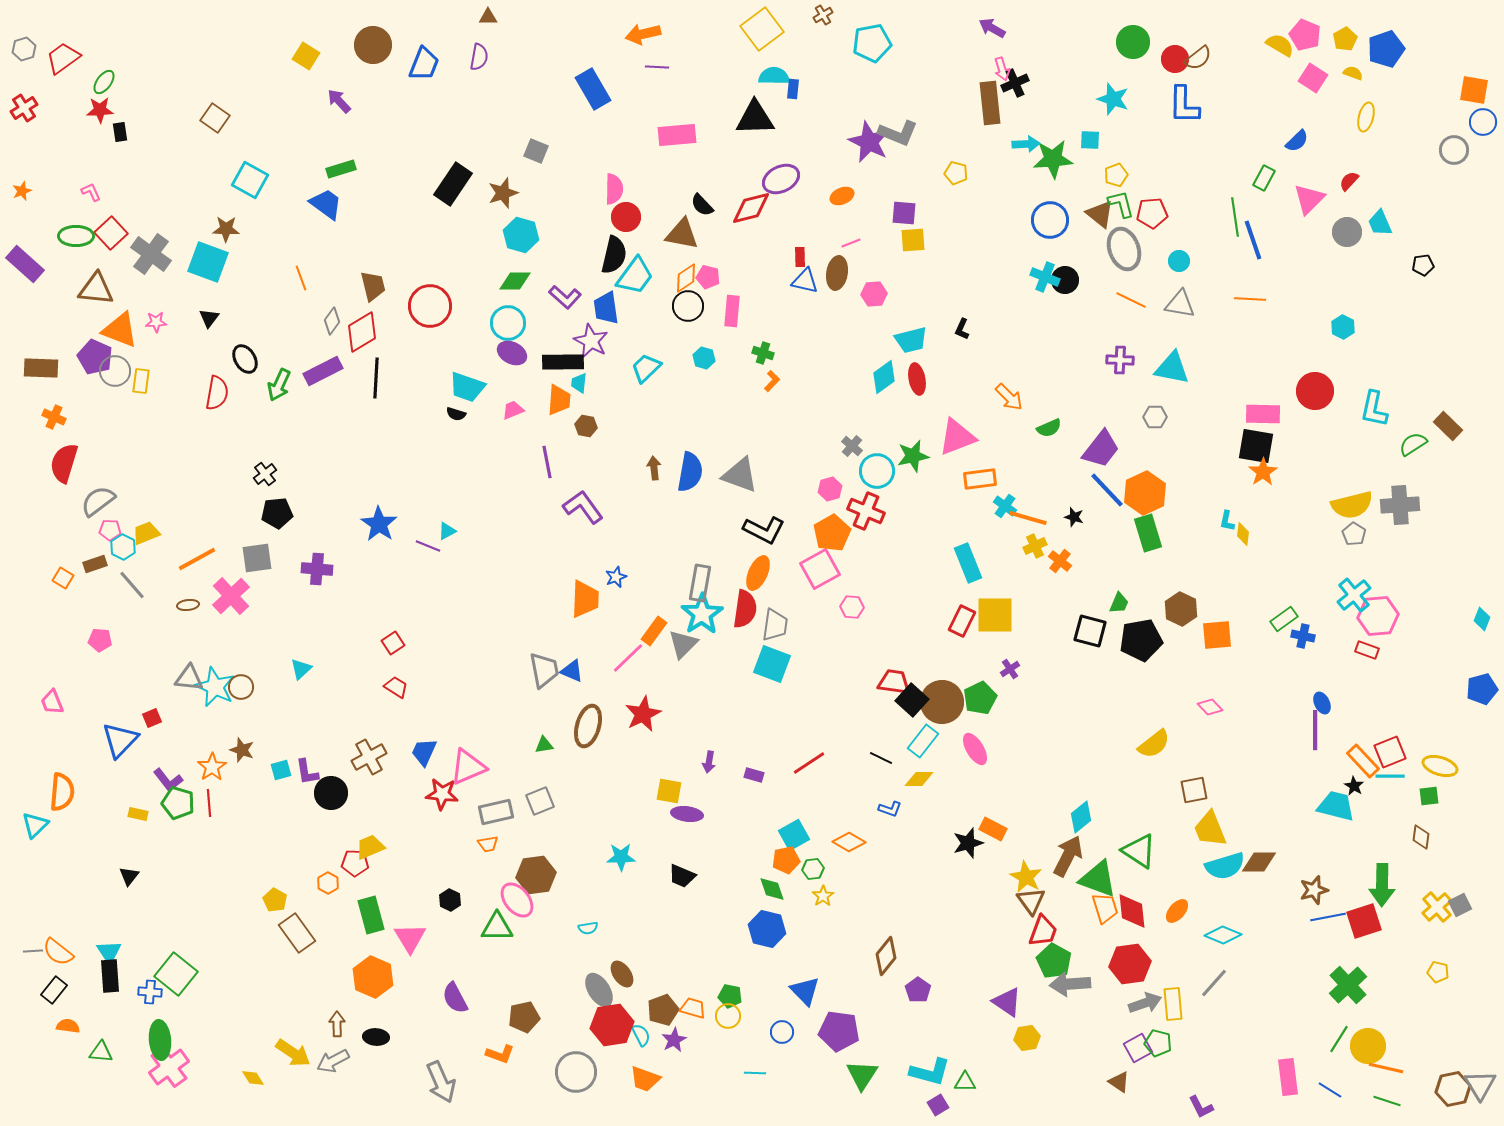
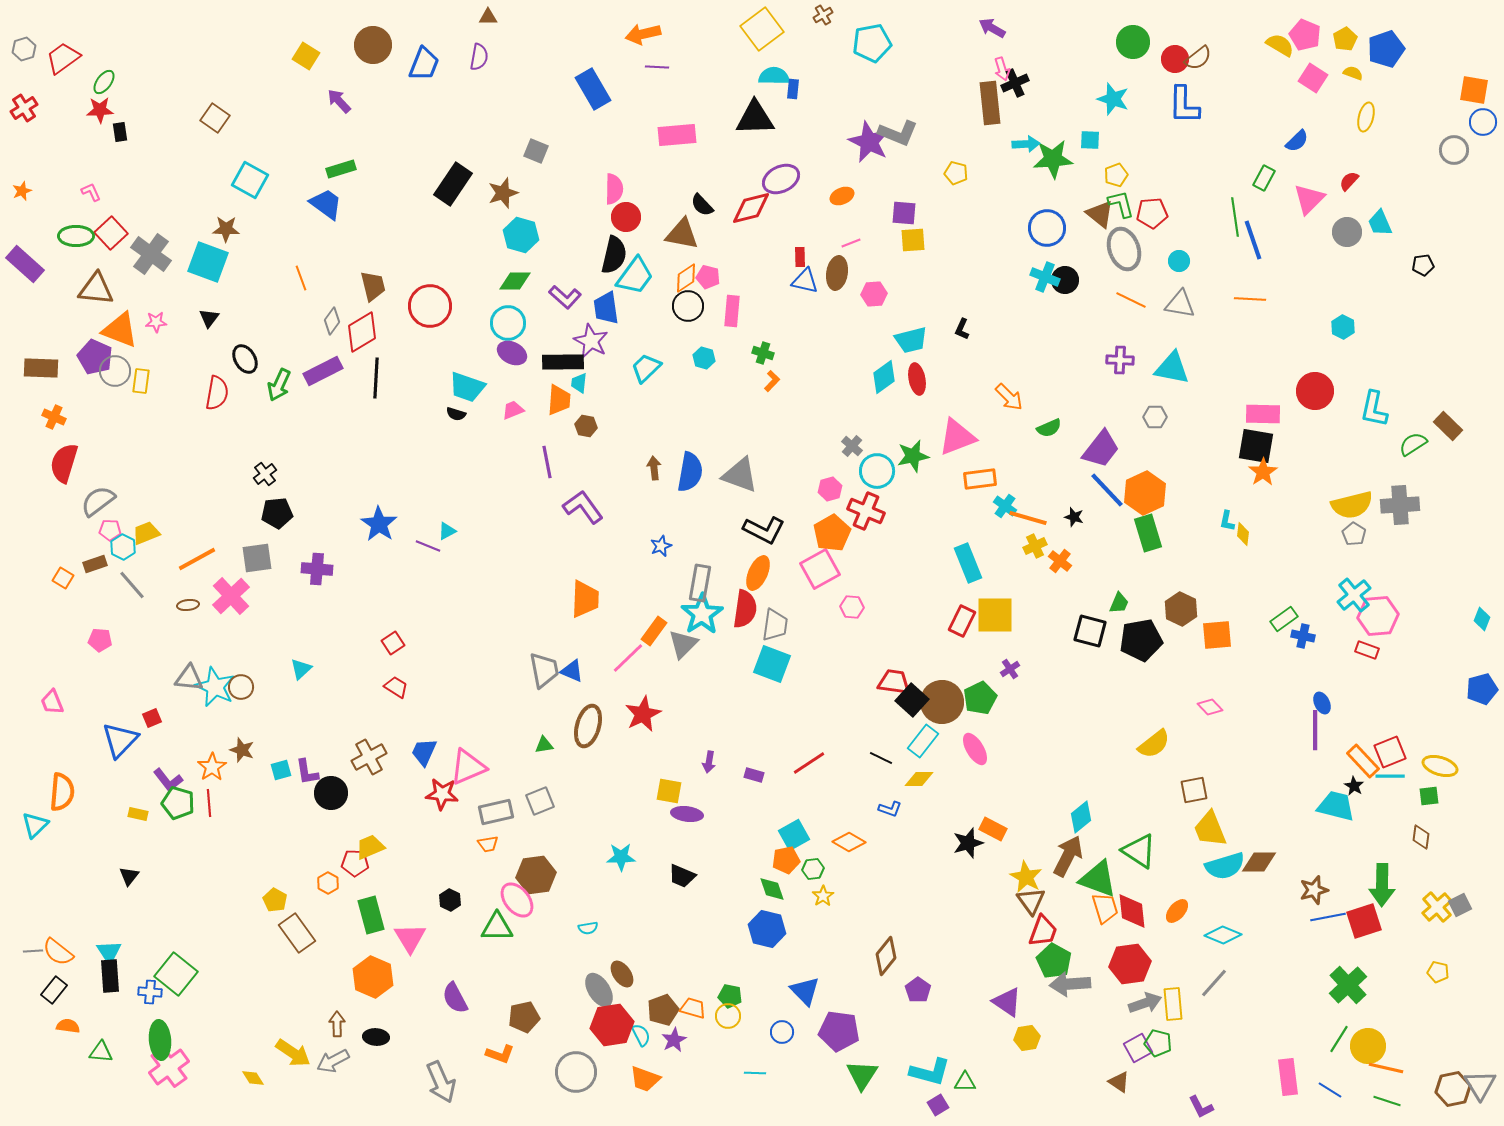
blue circle at (1050, 220): moved 3 px left, 8 px down
blue star at (616, 577): moved 45 px right, 31 px up
